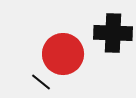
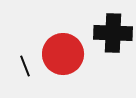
black line: moved 16 px left, 16 px up; rotated 30 degrees clockwise
